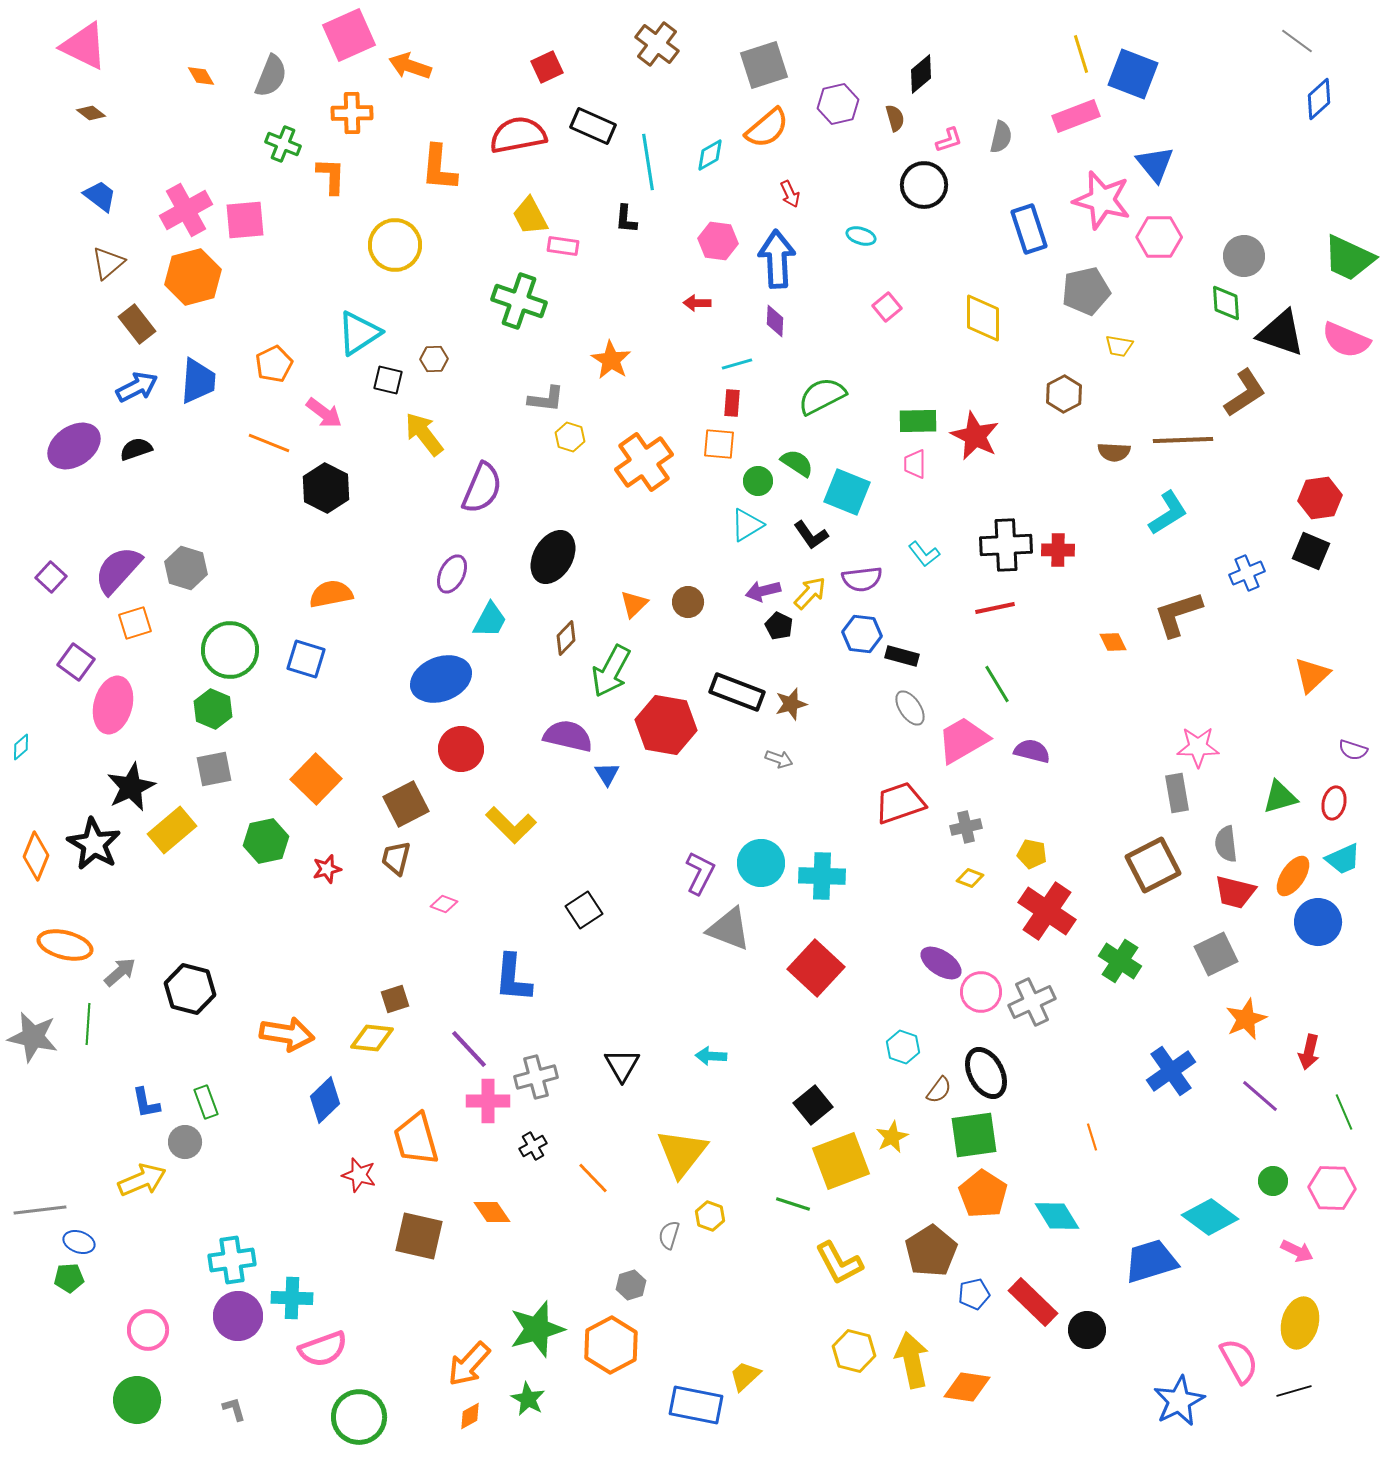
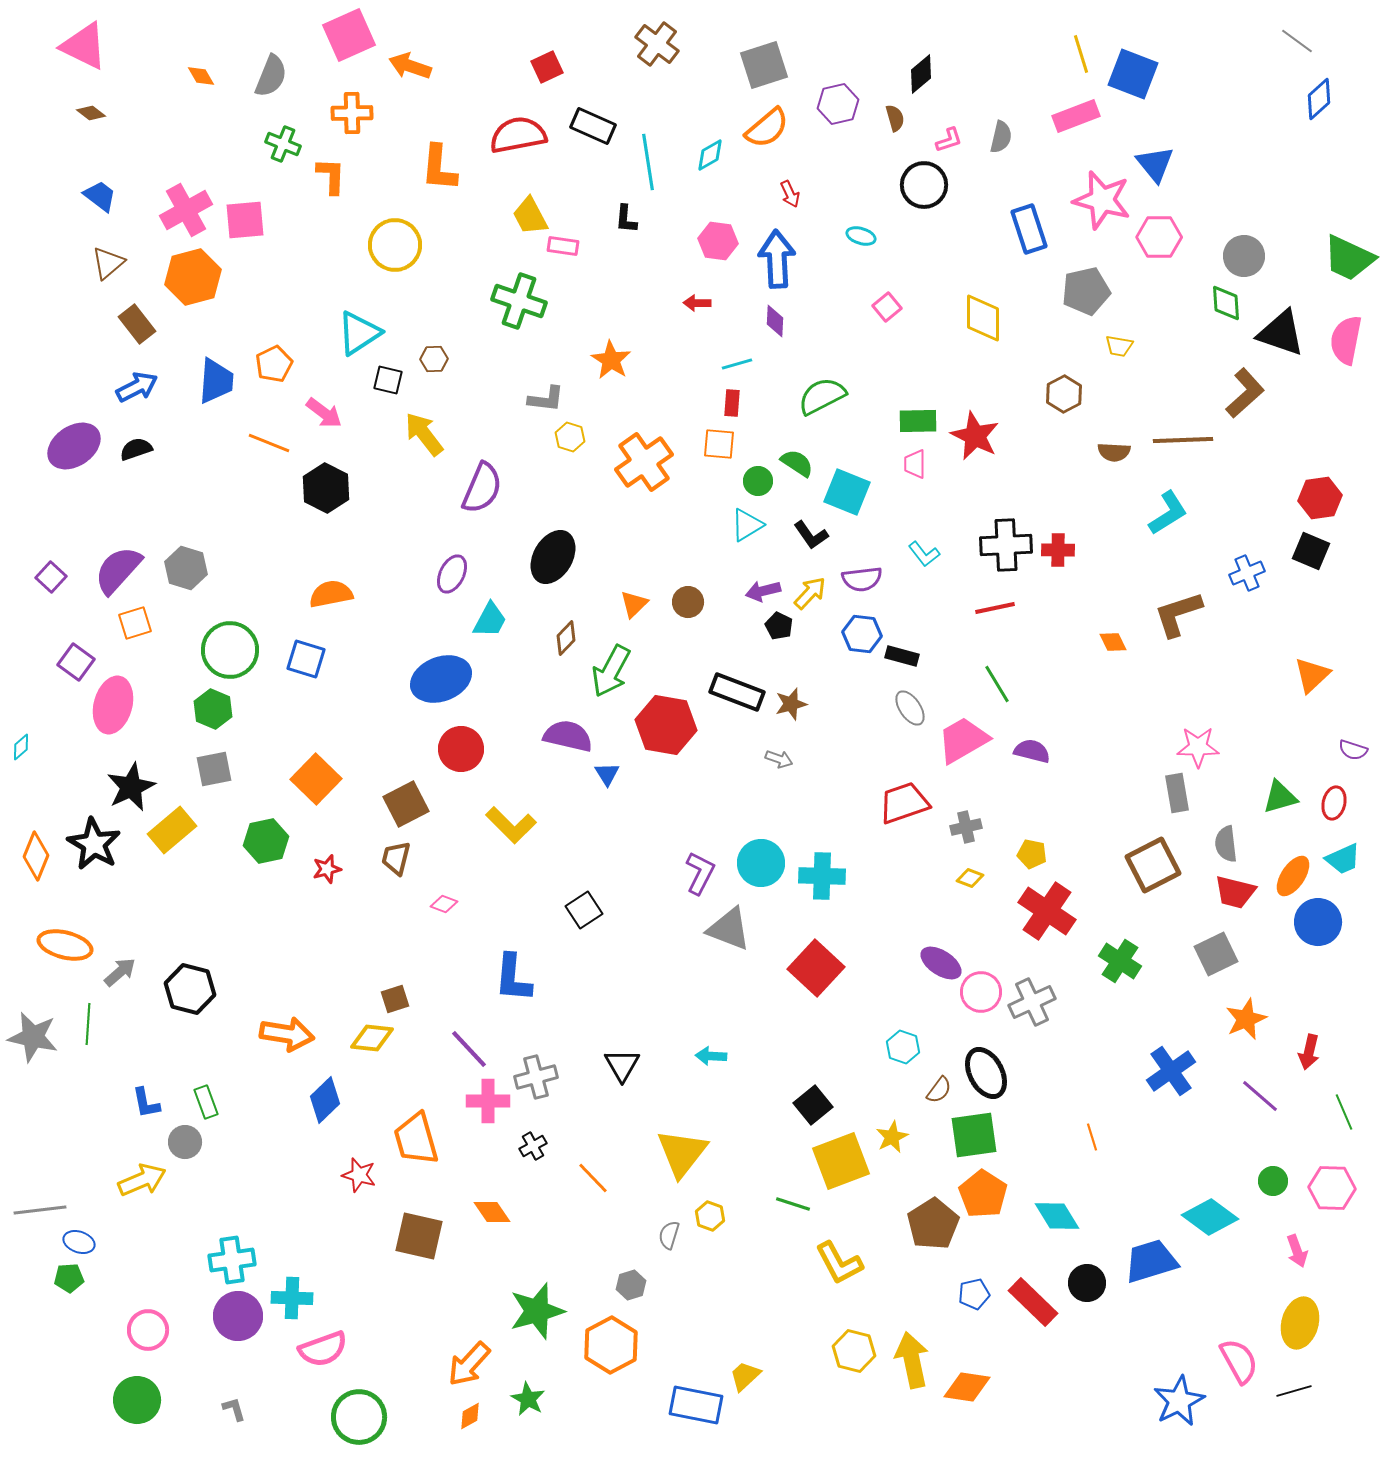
pink semicircle at (1346, 340): rotated 78 degrees clockwise
blue trapezoid at (198, 381): moved 18 px right
brown L-shape at (1245, 393): rotated 9 degrees counterclockwise
red trapezoid at (900, 803): moved 4 px right
brown pentagon at (931, 1251): moved 2 px right, 27 px up
pink arrow at (1297, 1251): rotated 44 degrees clockwise
green star at (537, 1329): moved 18 px up
black circle at (1087, 1330): moved 47 px up
